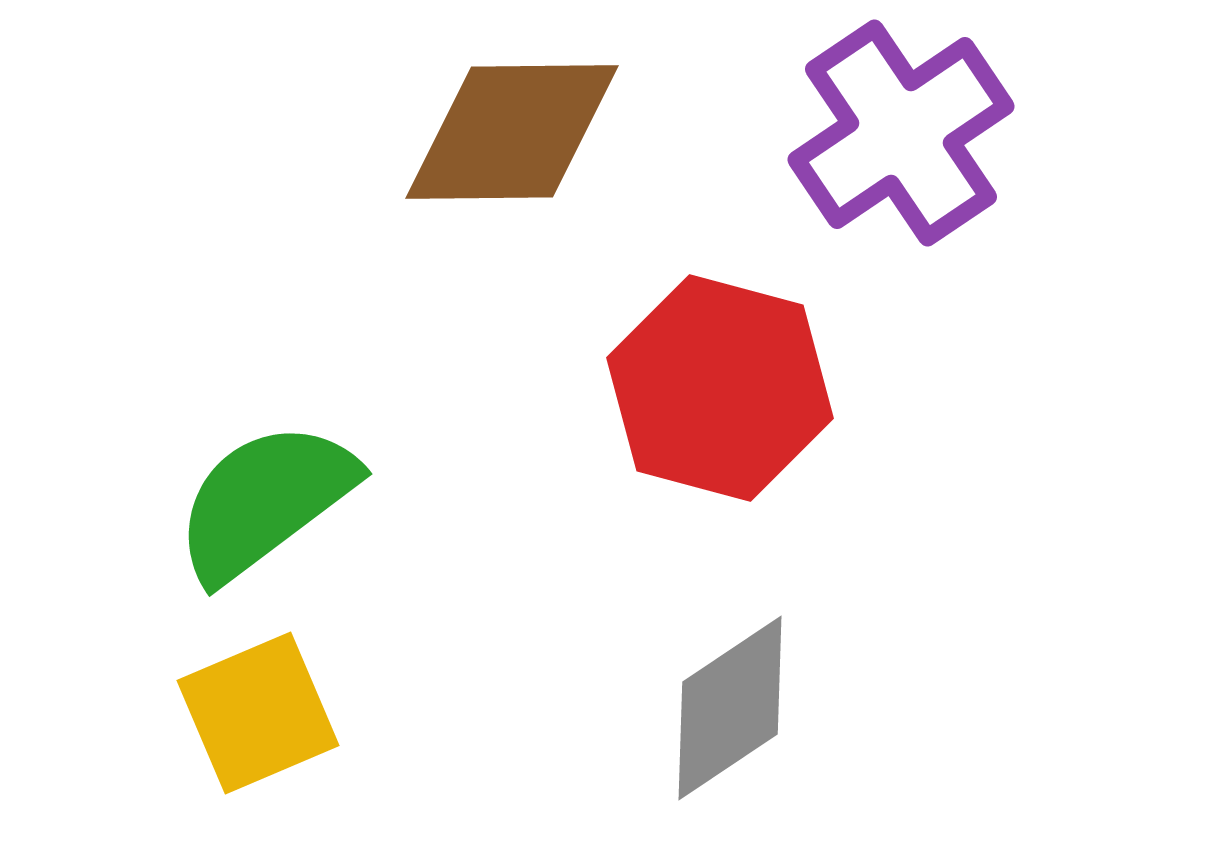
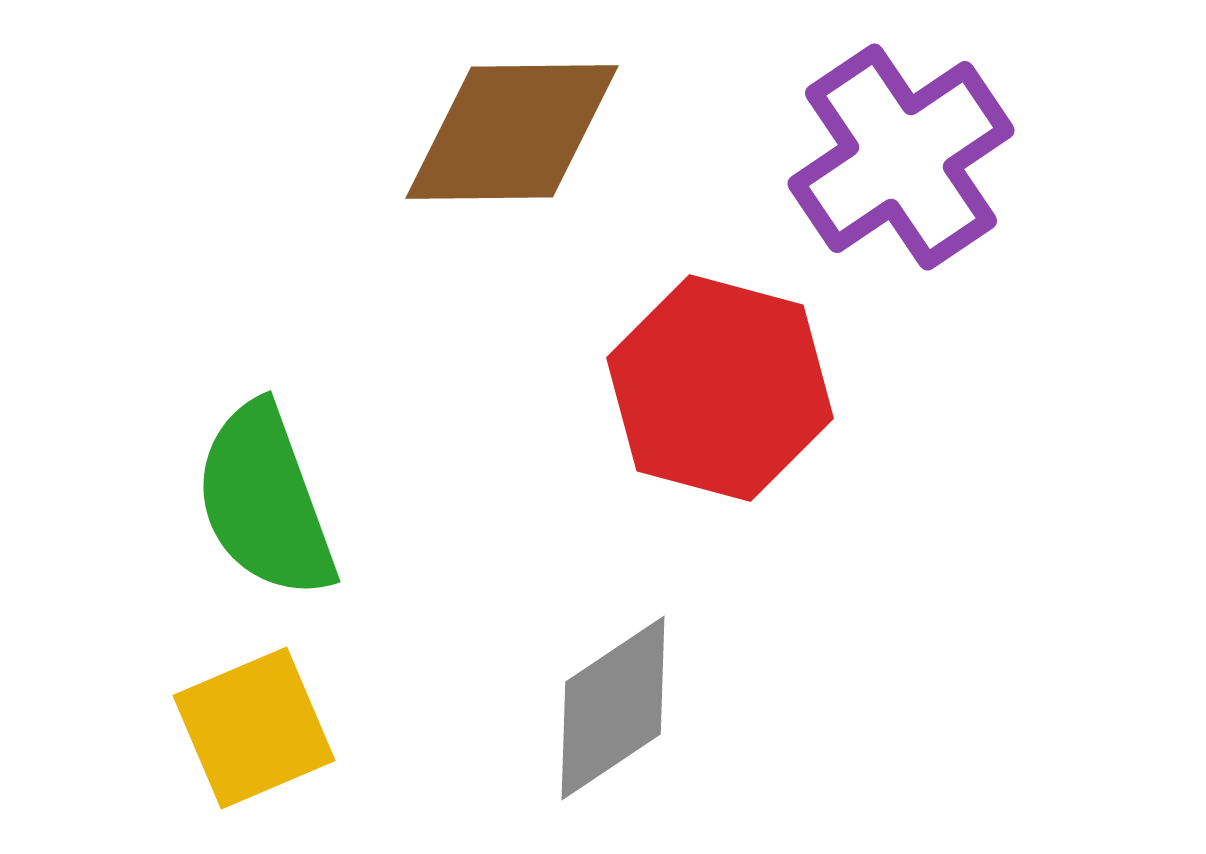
purple cross: moved 24 px down
green semicircle: rotated 73 degrees counterclockwise
gray diamond: moved 117 px left
yellow square: moved 4 px left, 15 px down
